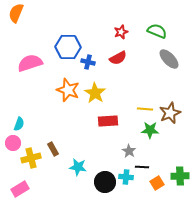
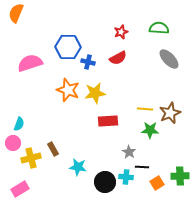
green semicircle: moved 2 px right, 3 px up; rotated 18 degrees counterclockwise
yellow star: rotated 30 degrees clockwise
gray star: moved 1 px down
